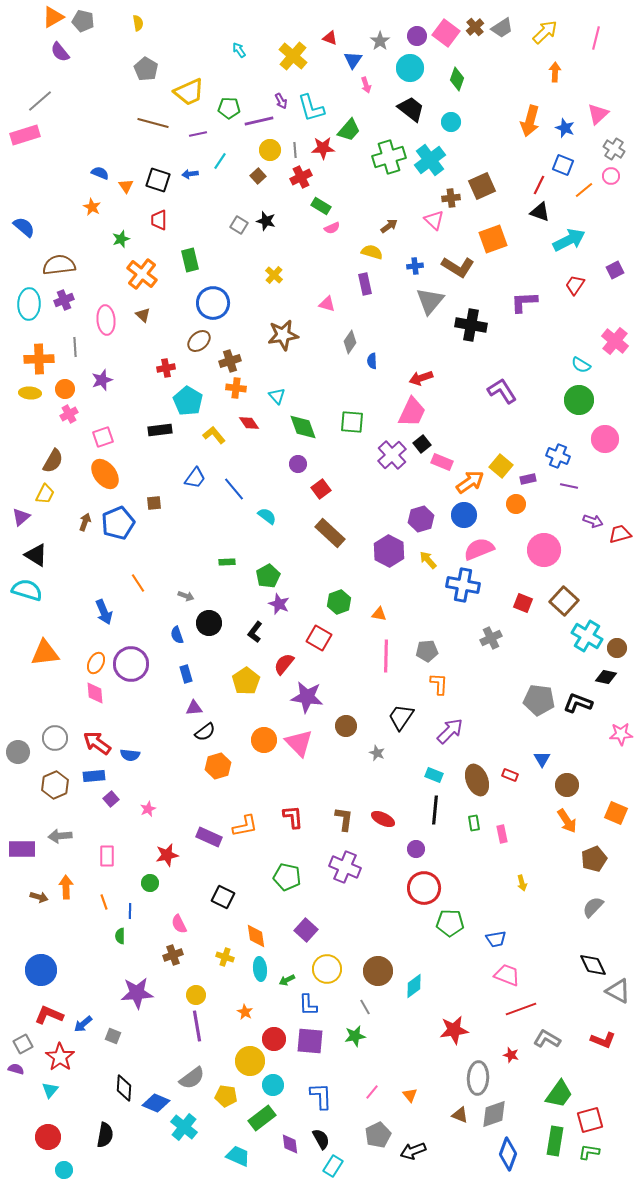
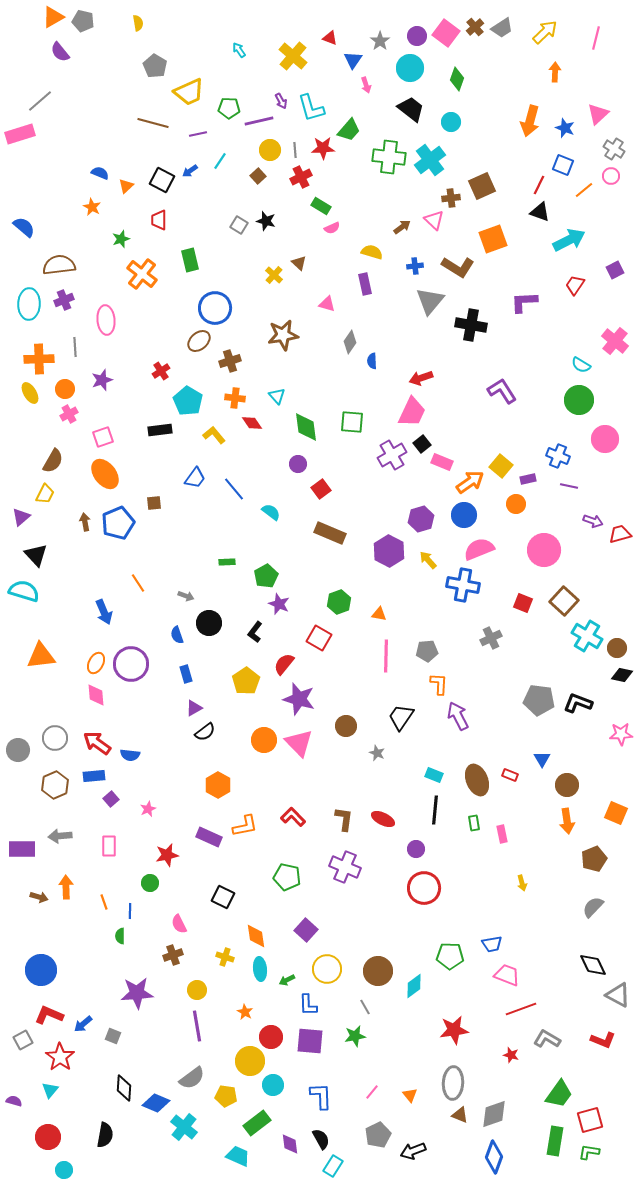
gray pentagon at (146, 69): moved 9 px right, 3 px up
pink rectangle at (25, 135): moved 5 px left, 1 px up
green cross at (389, 157): rotated 24 degrees clockwise
blue arrow at (190, 174): moved 3 px up; rotated 28 degrees counterclockwise
black square at (158, 180): moved 4 px right; rotated 10 degrees clockwise
orange triangle at (126, 186): rotated 21 degrees clockwise
brown arrow at (389, 226): moved 13 px right, 1 px down
blue circle at (213, 303): moved 2 px right, 5 px down
brown triangle at (143, 315): moved 156 px right, 52 px up
red cross at (166, 368): moved 5 px left, 3 px down; rotated 24 degrees counterclockwise
orange cross at (236, 388): moved 1 px left, 10 px down
yellow ellipse at (30, 393): rotated 55 degrees clockwise
red diamond at (249, 423): moved 3 px right
green diamond at (303, 427): moved 3 px right; rotated 12 degrees clockwise
purple cross at (392, 455): rotated 12 degrees clockwise
cyan semicircle at (267, 516): moved 4 px right, 4 px up
brown arrow at (85, 522): rotated 30 degrees counterclockwise
brown rectangle at (330, 533): rotated 20 degrees counterclockwise
black triangle at (36, 555): rotated 15 degrees clockwise
green pentagon at (268, 576): moved 2 px left
cyan semicircle at (27, 590): moved 3 px left, 1 px down
orange triangle at (45, 653): moved 4 px left, 3 px down
black diamond at (606, 677): moved 16 px right, 2 px up
pink diamond at (95, 693): moved 1 px right, 2 px down
purple star at (307, 697): moved 8 px left, 2 px down; rotated 8 degrees clockwise
purple triangle at (194, 708): rotated 24 degrees counterclockwise
purple arrow at (450, 731): moved 8 px right, 15 px up; rotated 72 degrees counterclockwise
gray circle at (18, 752): moved 2 px up
orange hexagon at (218, 766): moved 19 px down; rotated 15 degrees counterclockwise
red L-shape at (293, 817): rotated 40 degrees counterclockwise
orange arrow at (567, 821): rotated 25 degrees clockwise
pink rectangle at (107, 856): moved 2 px right, 10 px up
green pentagon at (450, 923): moved 33 px down
blue trapezoid at (496, 939): moved 4 px left, 5 px down
gray triangle at (618, 991): moved 4 px down
yellow circle at (196, 995): moved 1 px right, 5 px up
red circle at (274, 1039): moved 3 px left, 2 px up
gray square at (23, 1044): moved 4 px up
purple semicircle at (16, 1069): moved 2 px left, 32 px down
gray ellipse at (478, 1078): moved 25 px left, 5 px down
green rectangle at (262, 1118): moved 5 px left, 5 px down
blue diamond at (508, 1154): moved 14 px left, 3 px down
